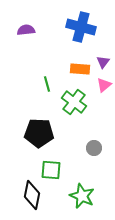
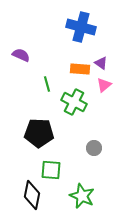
purple semicircle: moved 5 px left, 25 px down; rotated 30 degrees clockwise
purple triangle: moved 2 px left, 1 px down; rotated 32 degrees counterclockwise
green cross: rotated 10 degrees counterclockwise
